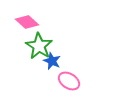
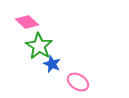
blue star: moved 3 px down
pink ellipse: moved 9 px right, 1 px down
